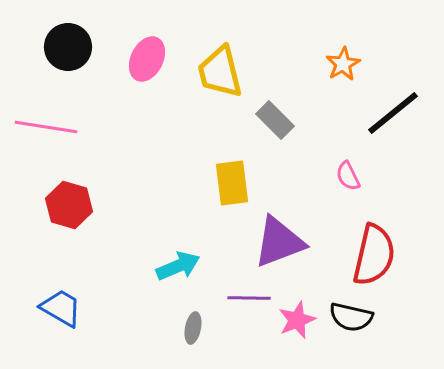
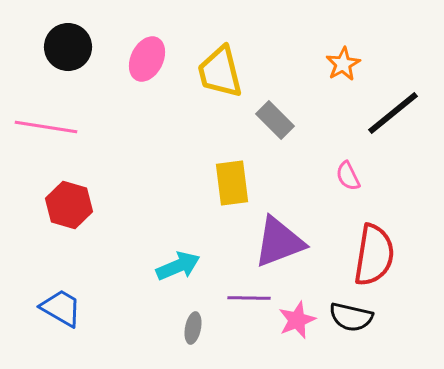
red semicircle: rotated 4 degrees counterclockwise
